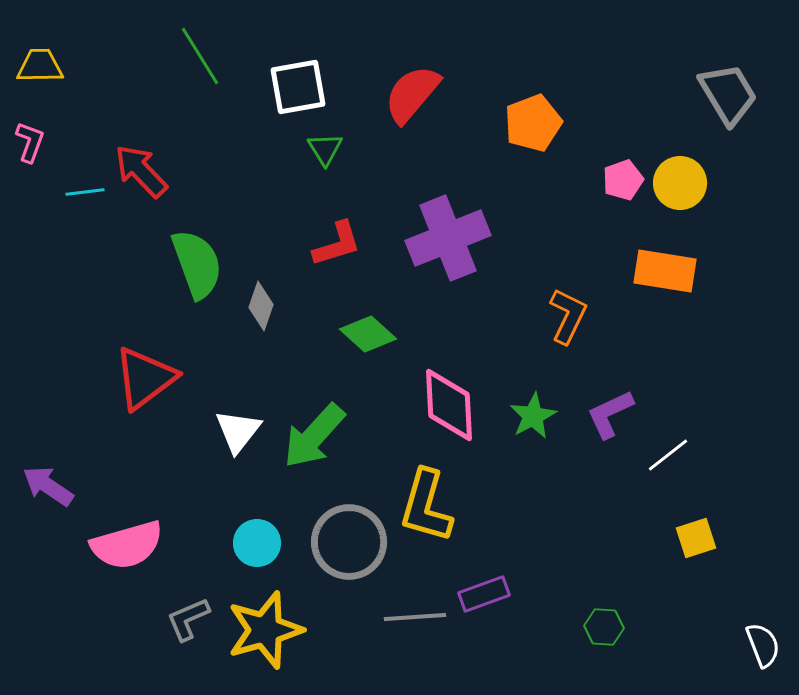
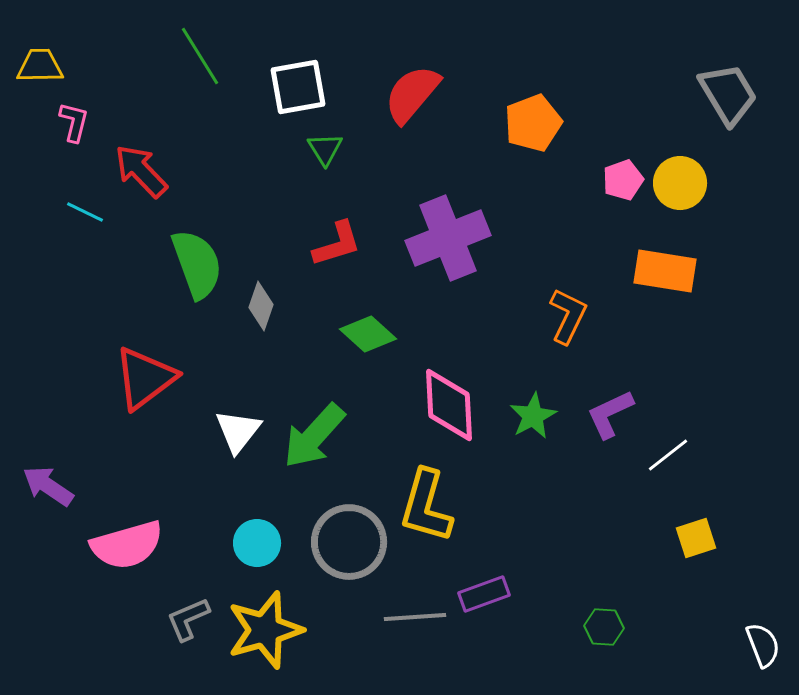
pink L-shape: moved 44 px right, 20 px up; rotated 6 degrees counterclockwise
cyan line: moved 20 px down; rotated 33 degrees clockwise
